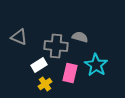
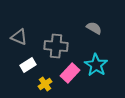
gray semicircle: moved 14 px right, 9 px up; rotated 14 degrees clockwise
white rectangle: moved 11 px left
pink rectangle: rotated 30 degrees clockwise
